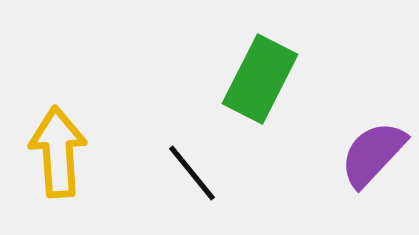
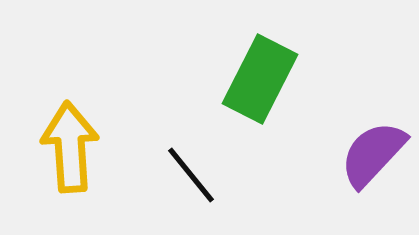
yellow arrow: moved 12 px right, 5 px up
black line: moved 1 px left, 2 px down
